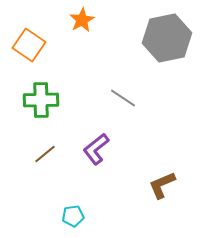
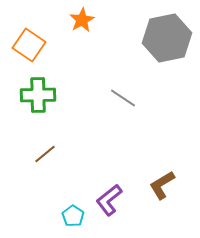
green cross: moved 3 px left, 5 px up
purple L-shape: moved 13 px right, 51 px down
brown L-shape: rotated 8 degrees counterclockwise
cyan pentagon: rotated 30 degrees counterclockwise
